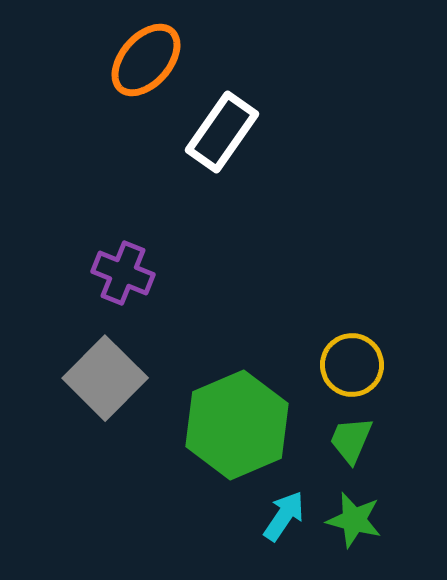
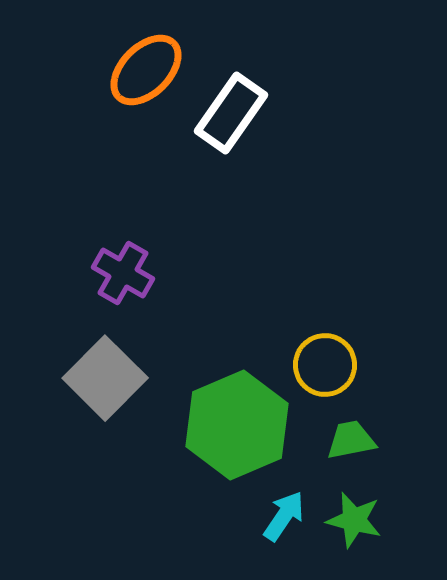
orange ellipse: moved 10 px down; rotated 4 degrees clockwise
white rectangle: moved 9 px right, 19 px up
purple cross: rotated 8 degrees clockwise
yellow circle: moved 27 px left
green trapezoid: rotated 56 degrees clockwise
